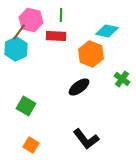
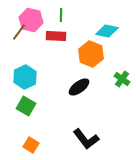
cyan hexagon: moved 9 px right, 28 px down
